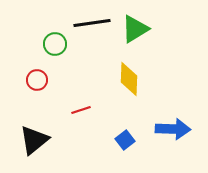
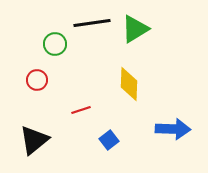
yellow diamond: moved 5 px down
blue square: moved 16 px left
